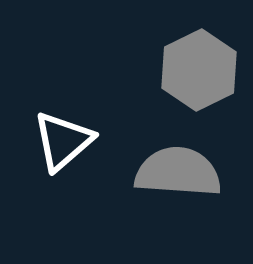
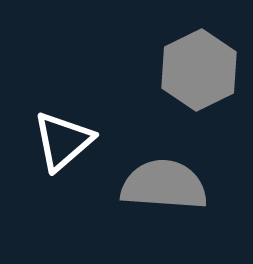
gray semicircle: moved 14 px left, 13 px down
